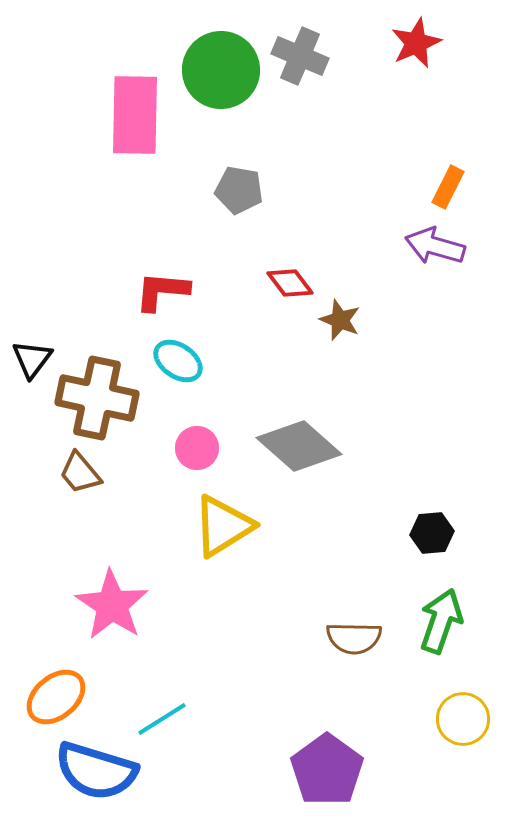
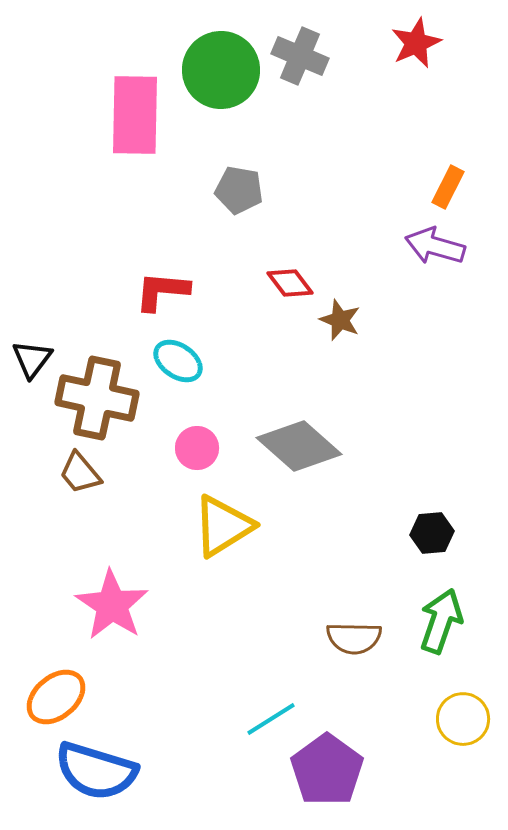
cyan line: moved 109 px right
